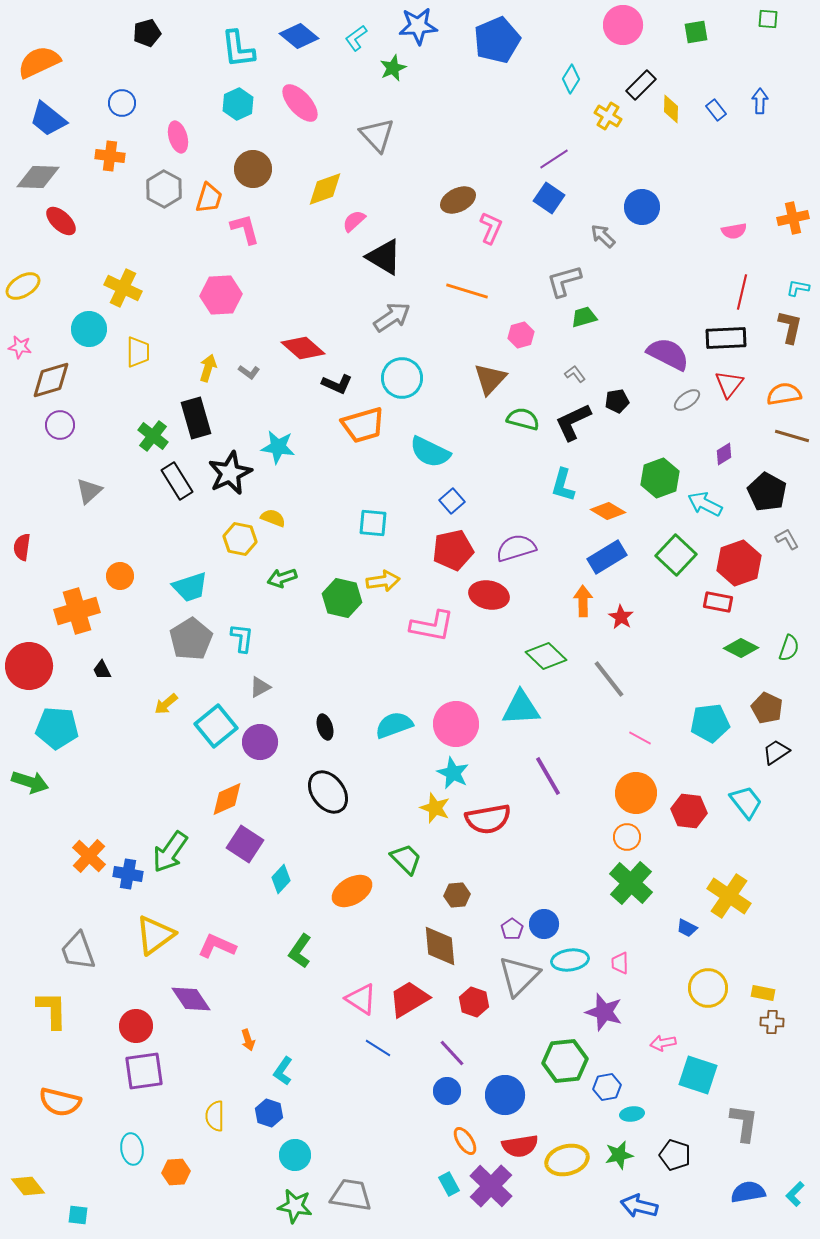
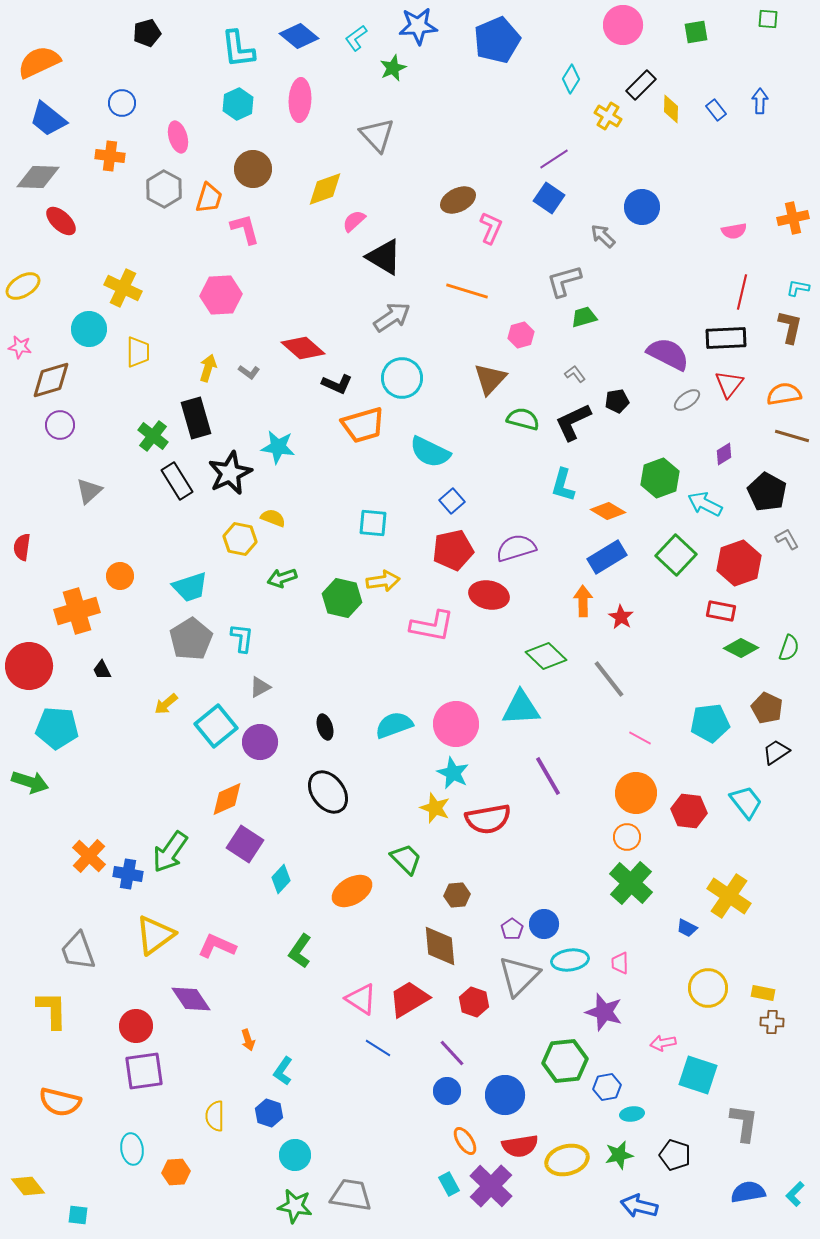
pink ellipse at (300, 103): moved 3 px up; rotated 45 degrees clockwise
red rectangle at (718, 602): moved 3 px right, 9 px down
